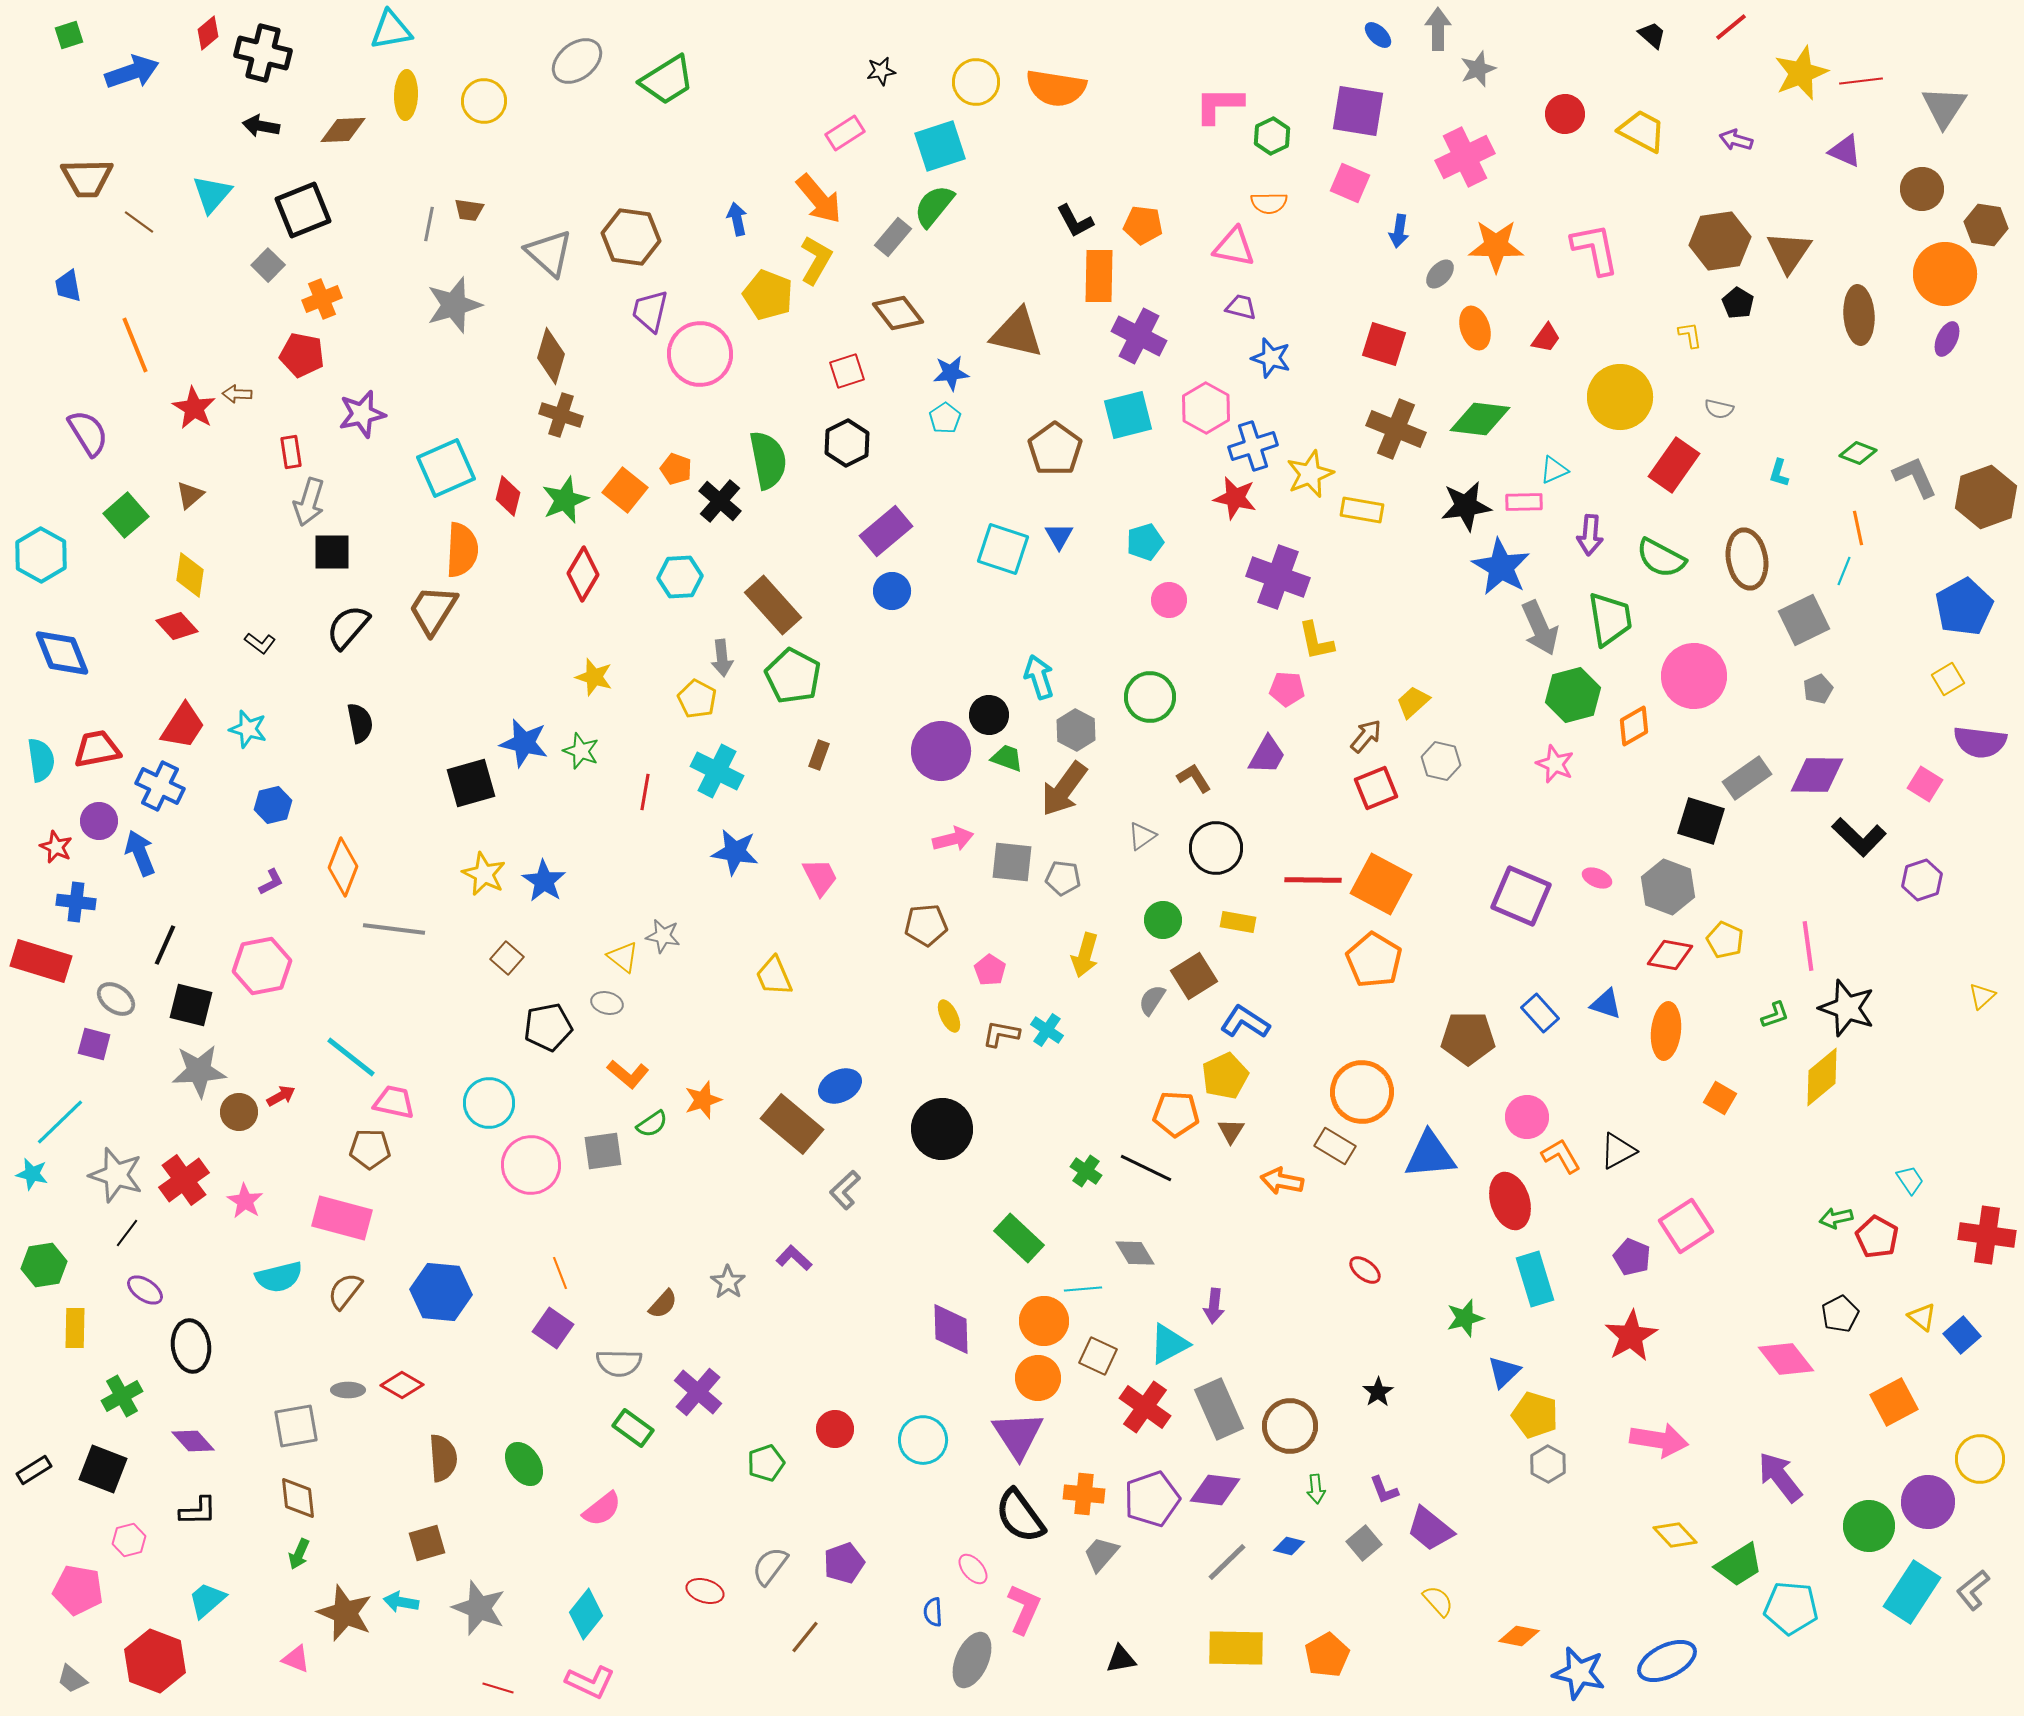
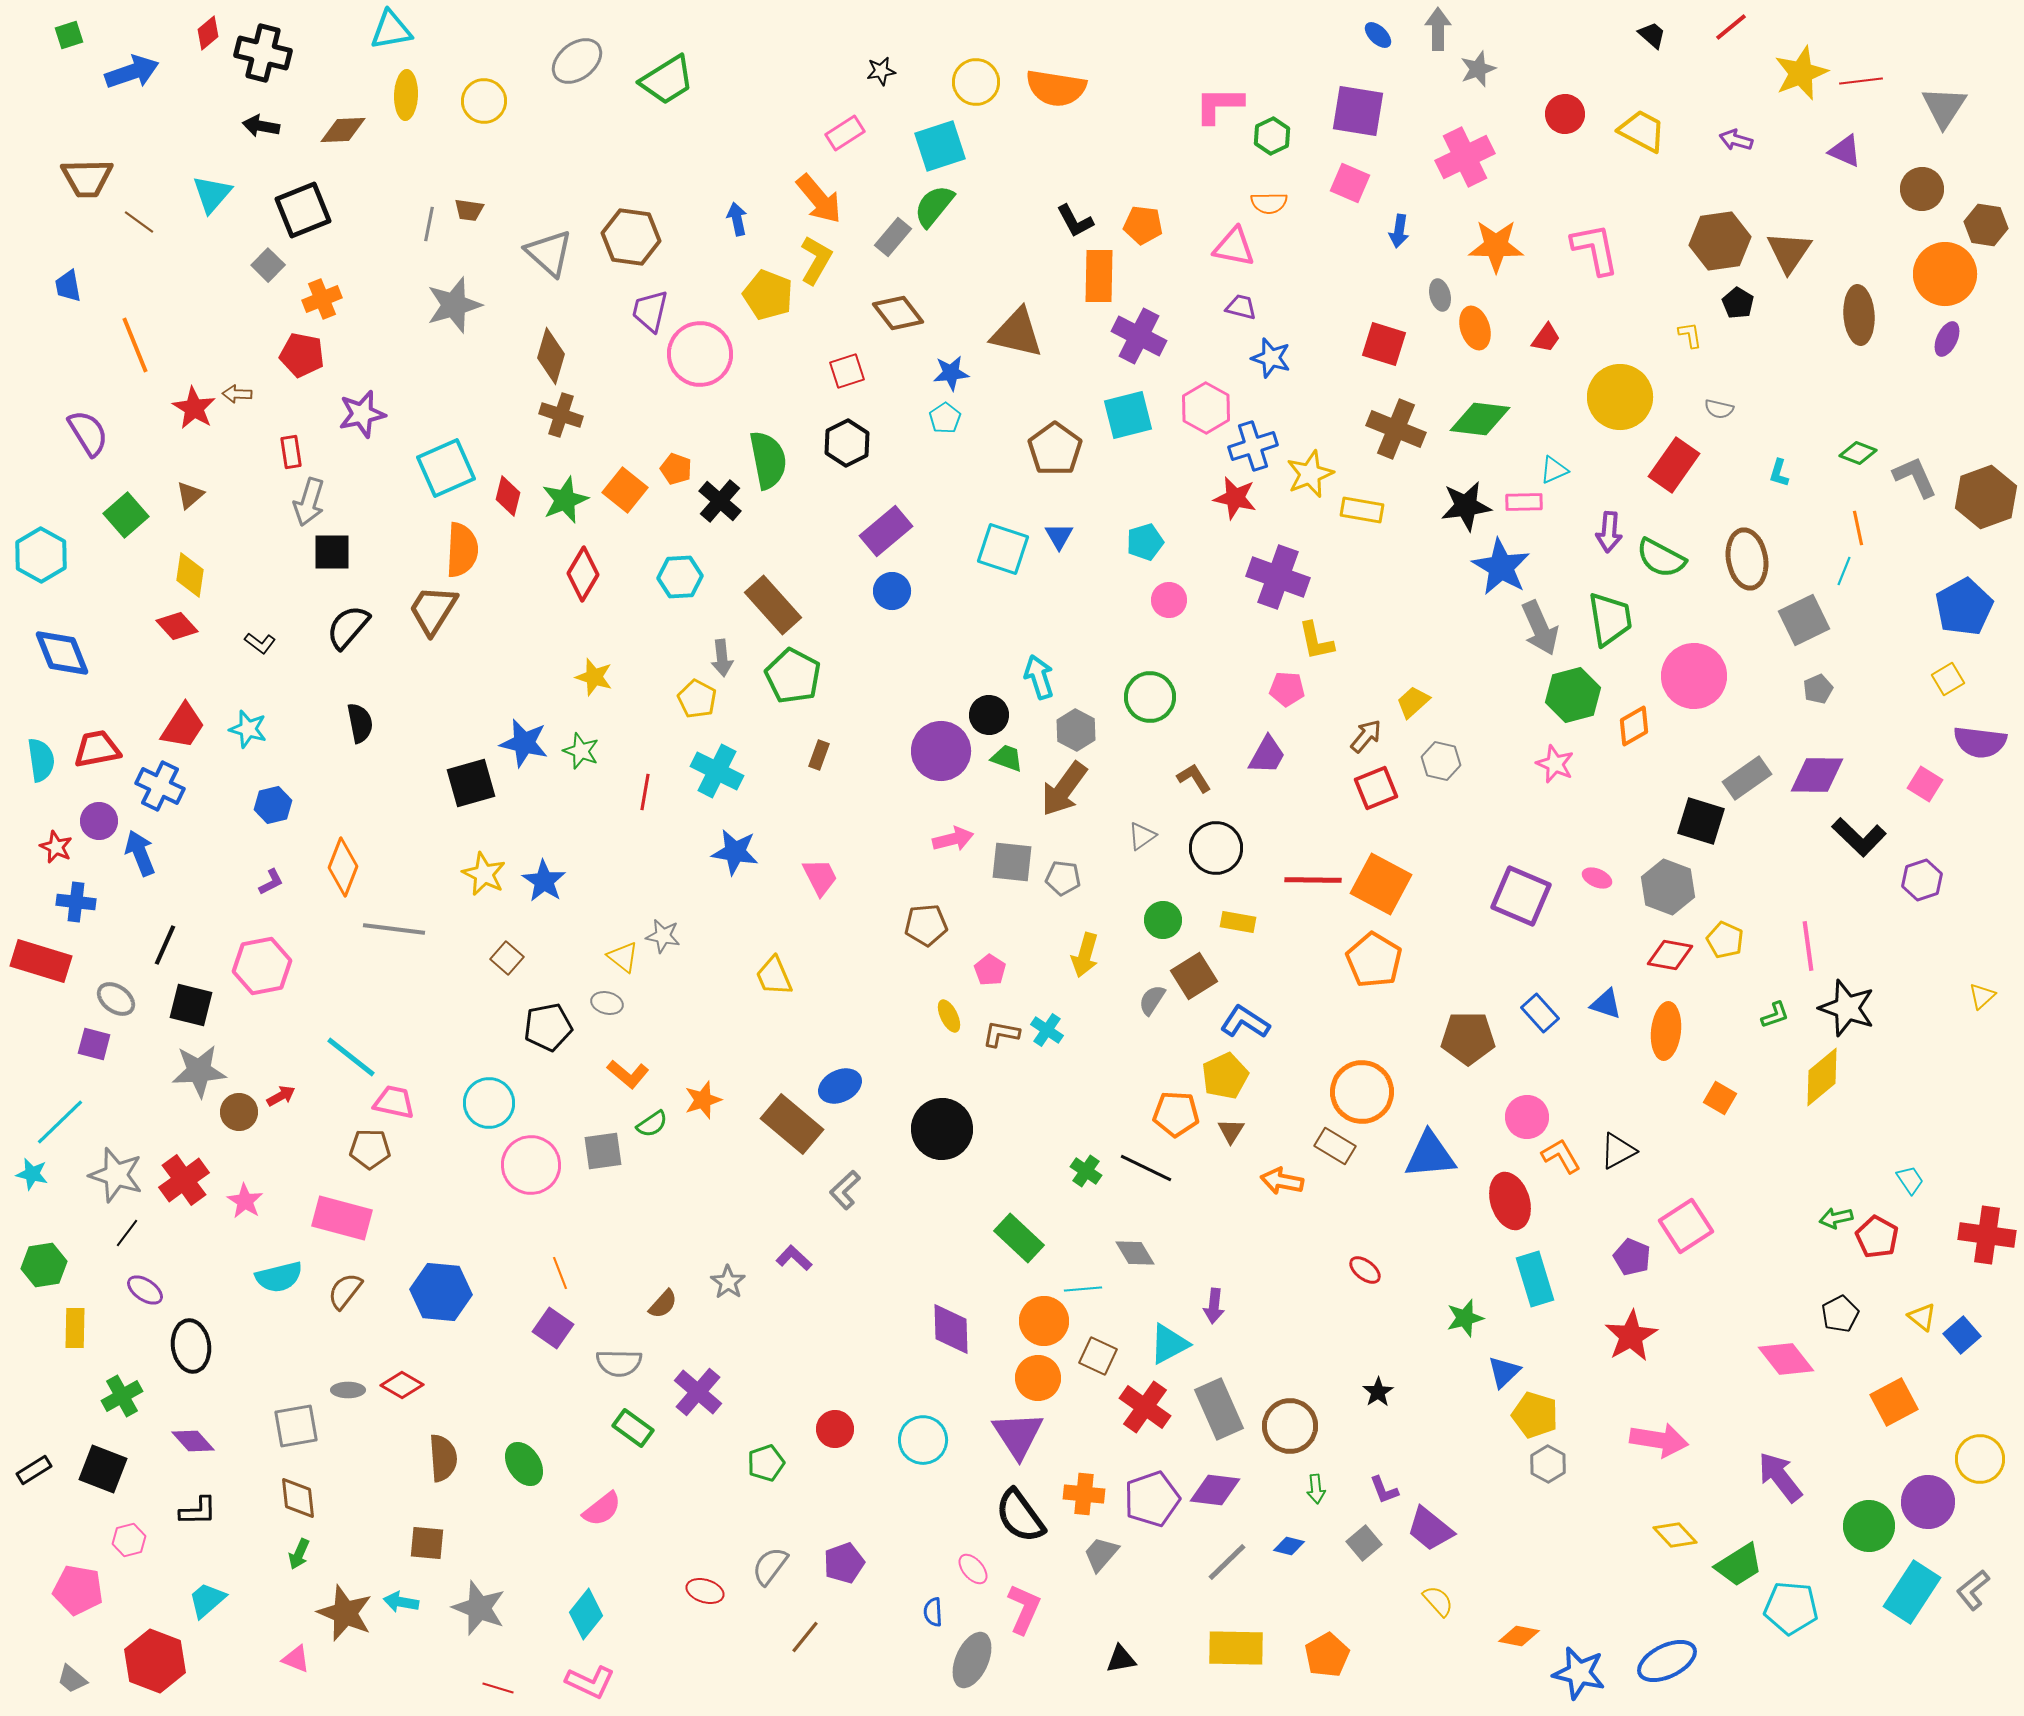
gray ellipse at (1440, 274): moved 21 px down; rotated 56 degrees counterclockwise
purple arrow at (1590, 535): moved 19 px right, 3 px up
brown square at (427, 1543): rotated 21 degrees clockwise
